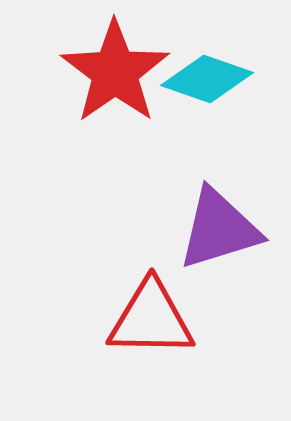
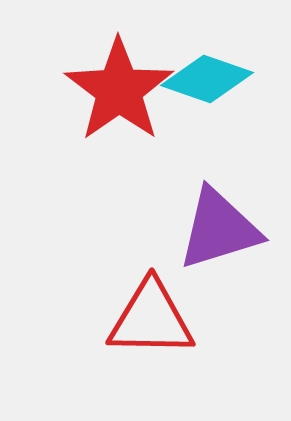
red star: moved 4 px right, 18 px down
